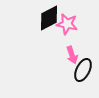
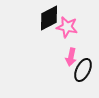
pink star: moved 3 px down
pink arrow: moved 1 px left, 2 px down; rotated 30 degrees clockwise
